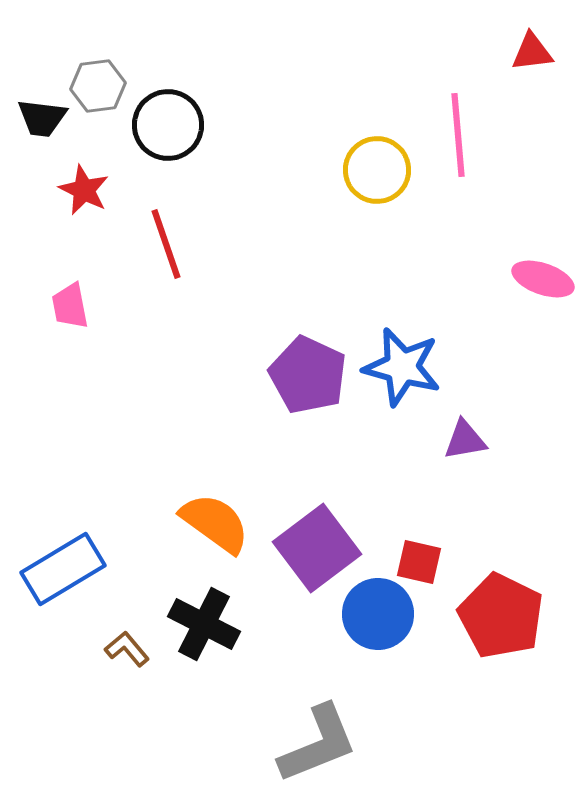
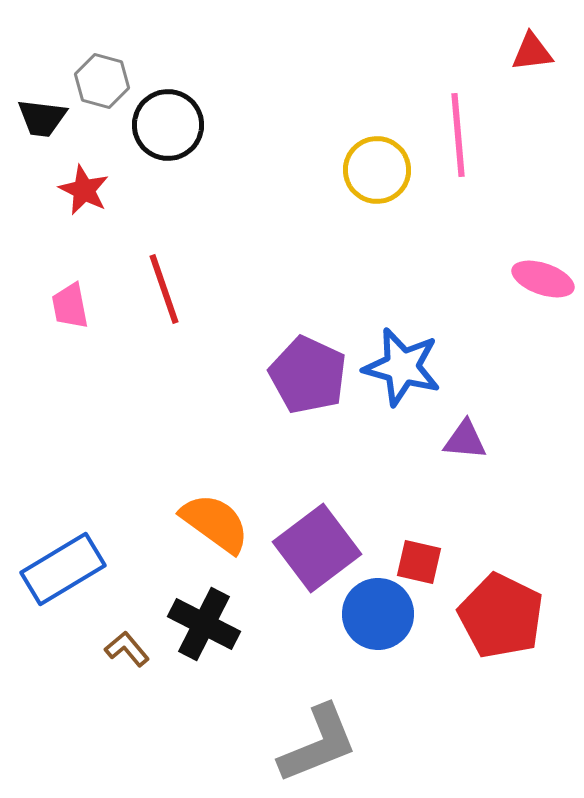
gray hexagon: moved 4 px right, 5 px up; rotated 22 degrees clockwise
red line: moved 2 px left, 45 px down
purple triangle: rotated 15 degrees clockwise
